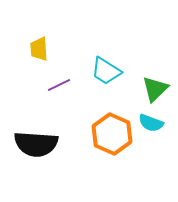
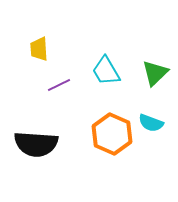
cyan trapezoid: rotated 28 degrees clockwise
green triangle: moved 16 px up
